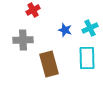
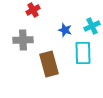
cyan cross: moved 2 px right, 2 px up
cyan rectangle: moved 4 px left, 5 px up
